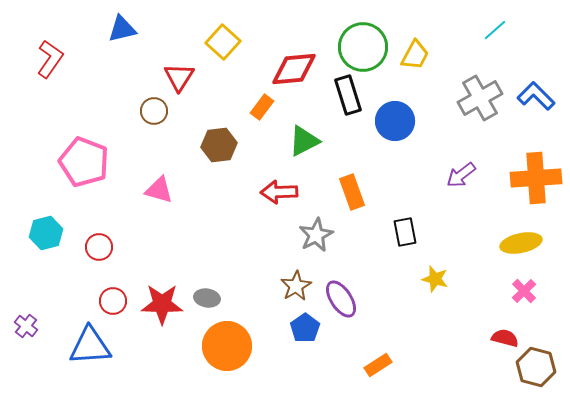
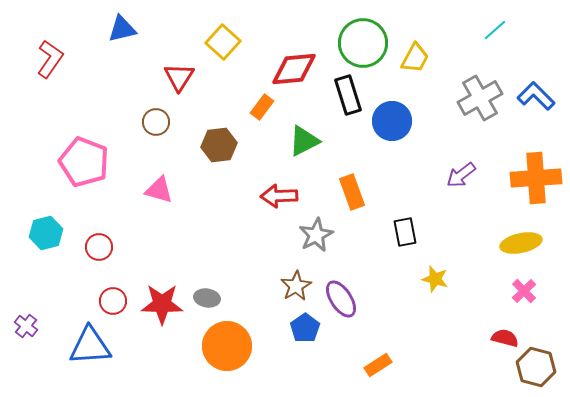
green circle at (363, 47): moved 4 px up
yellow trapezoid at (415, 55): moved 3 px down
brown circle at (154, 111): moved 2 px right, 11 px down
blue circle at (395, 121): moved 3 px left
red arrow at (279, 192): moved 4 px down
